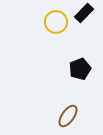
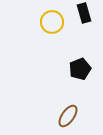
black rectangle: rotated 60 degrees counterclockwise
yellow circle: moved 4 px left
